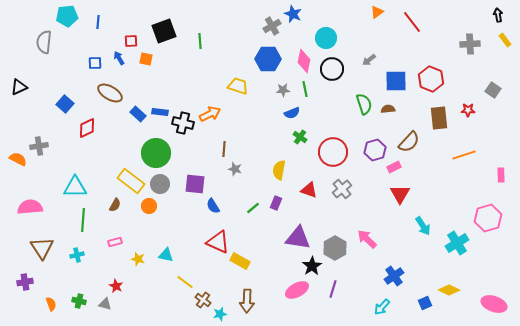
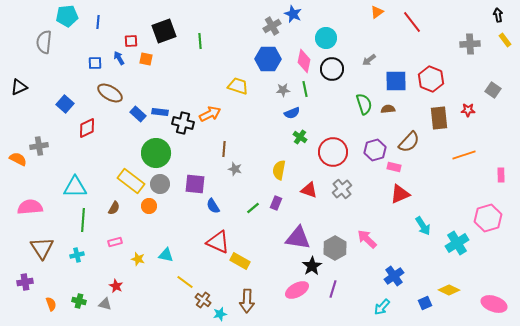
pink rectangle at (394, 167): rotated 40 degrees clockwise
red triangle at (400, 194): rotated 35 degrees clockwise
brown semicircle at (115, 205): moved 1 px left, 3 px down
